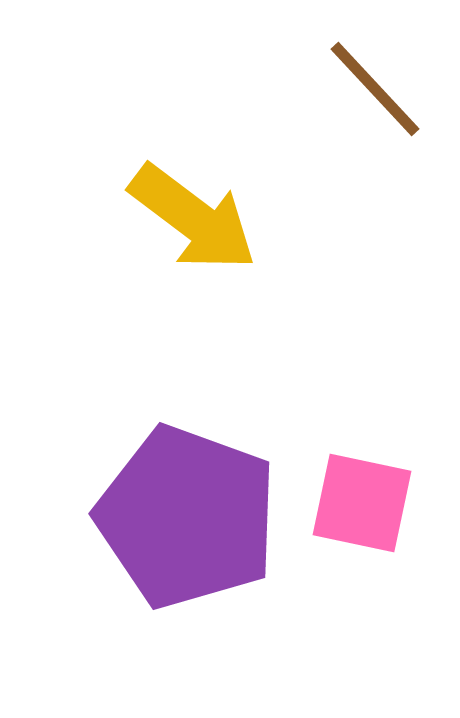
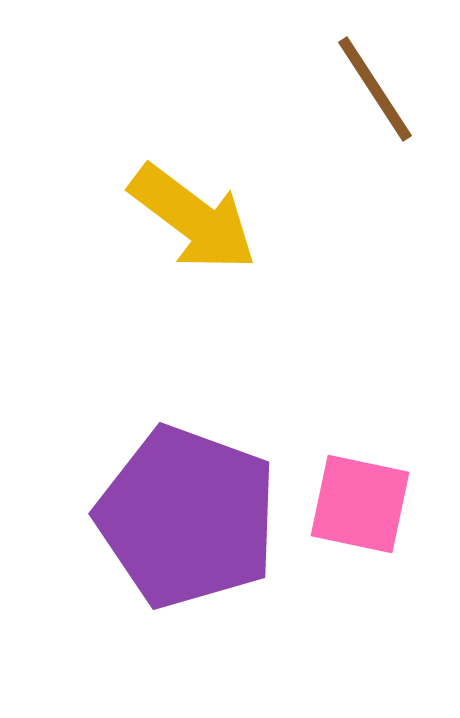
brown line: rotated 10 degrees clockwise
pink square: moved 2 px left, 1 px down
